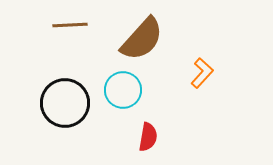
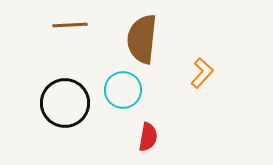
brown semicircle: rotated 144 degrees clockwise
